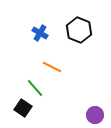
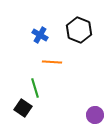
blue cross: moved 2 px down
orange line: moved 5 px up; rotated 24 degrees counterclockwise
green line: rotated 24 degrees clockwise
